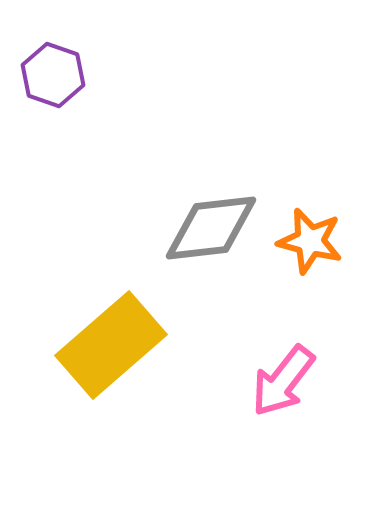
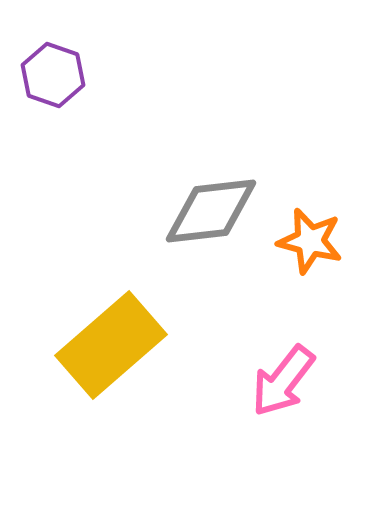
gray diamond: moved 17 px up
